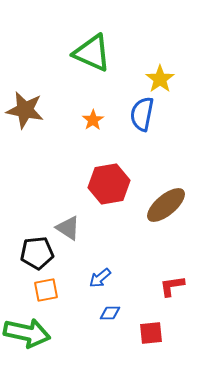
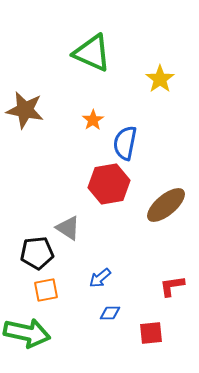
blue semicircle: moved 17 px left, 29 px down
